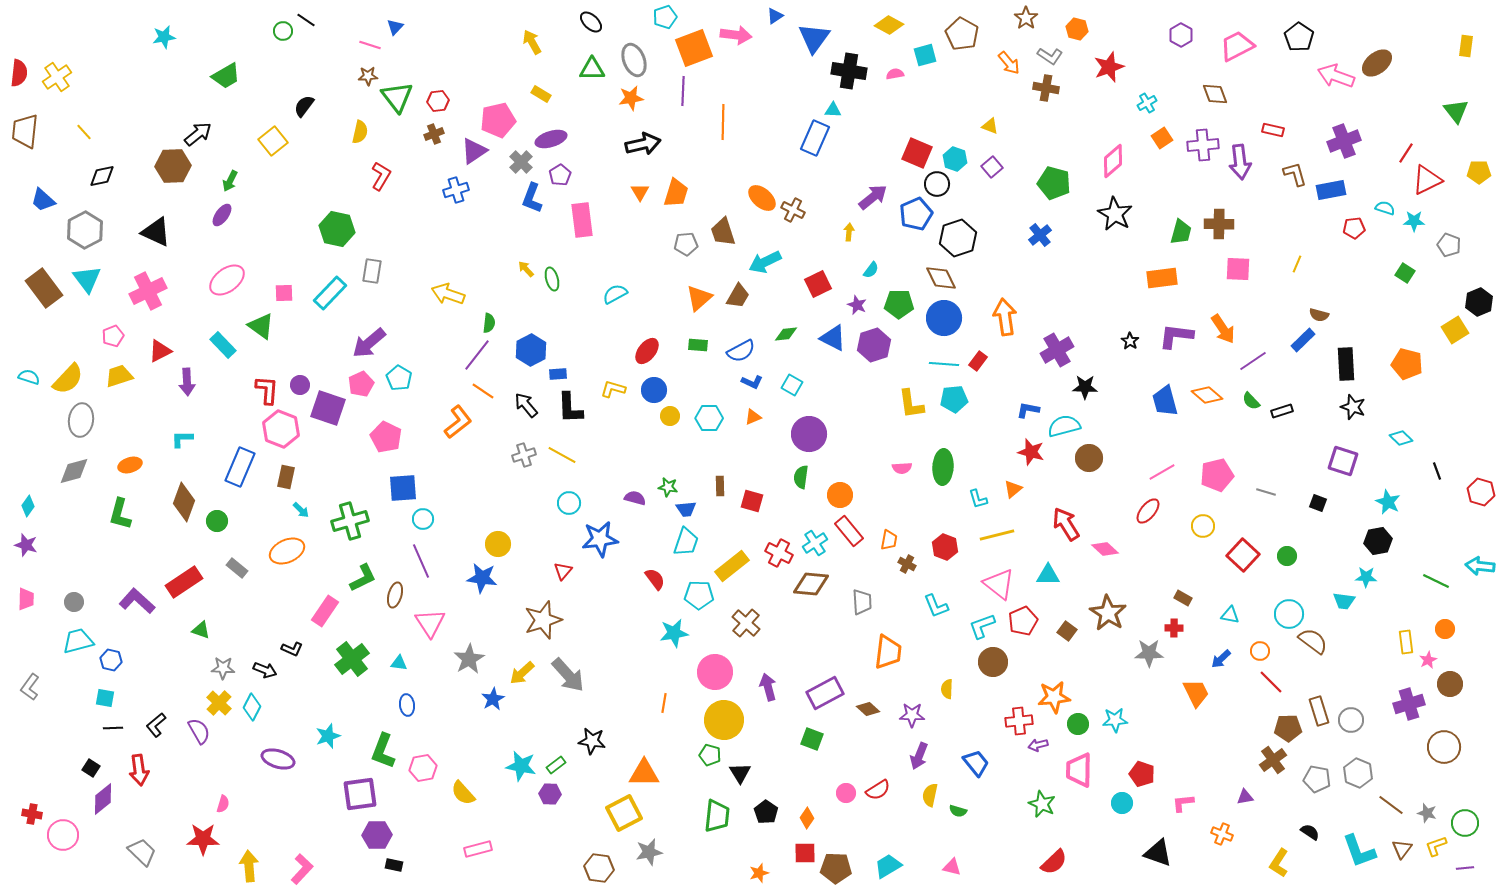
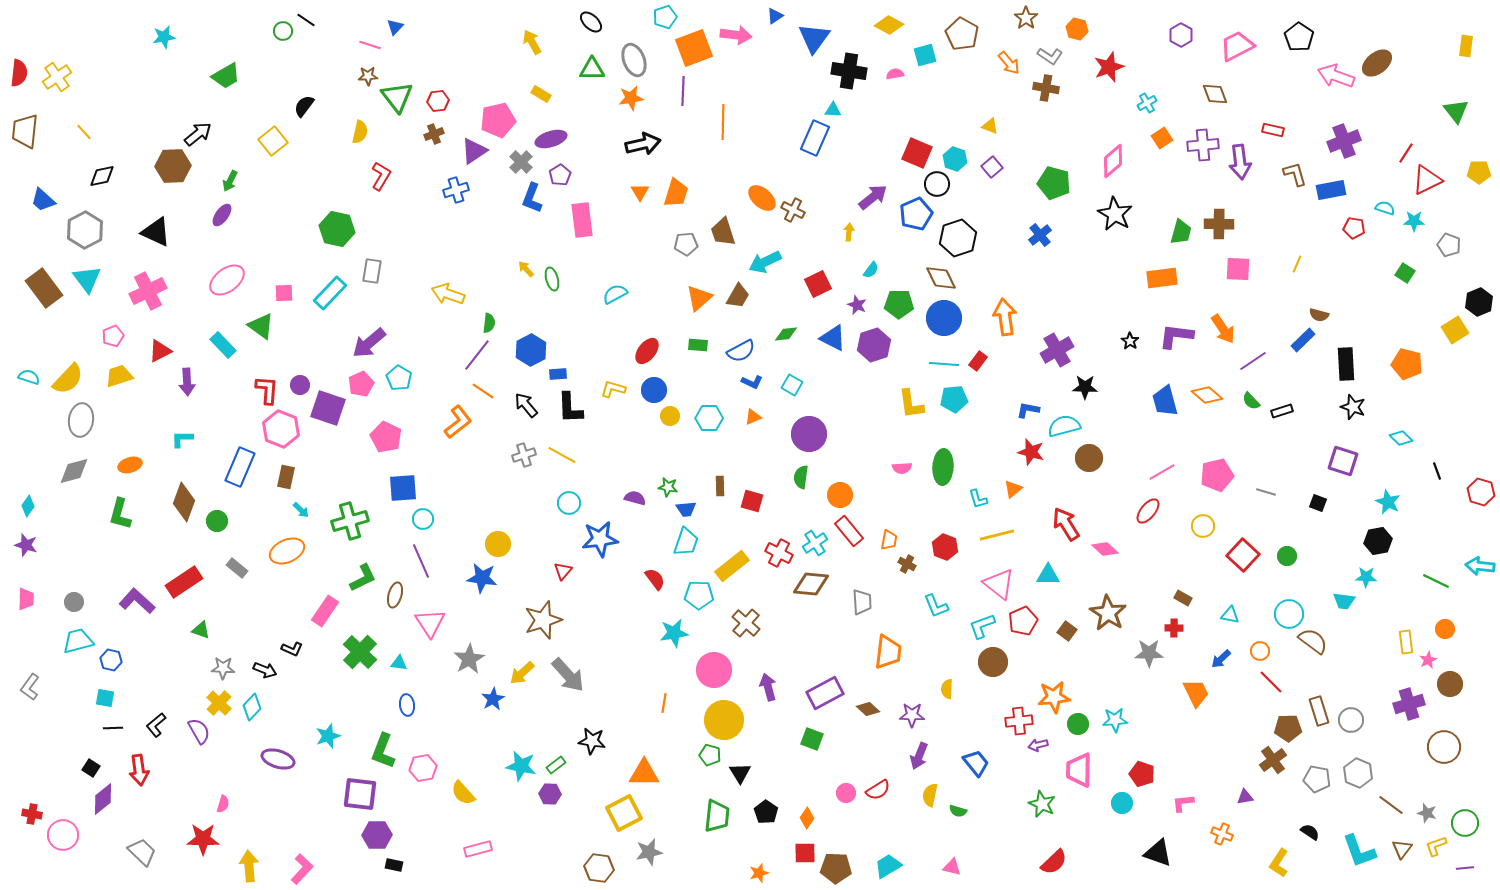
red pentagon at (1354, 228): rotated 15 degrees clockwise
green cross at (352, 659): moved 8 px right, 7 px up; rotated 8 degrees counterclockwise
pink circle at (715, 672): moved 1 px left, 2 px up
cyan diamond at (252, 707): rotated 16 degrees clockwise
purple square at (360, 794): rotated 15 degrees clockwise
